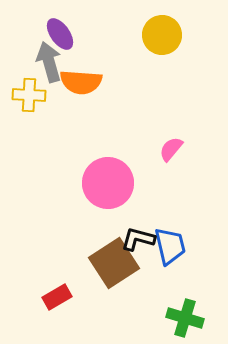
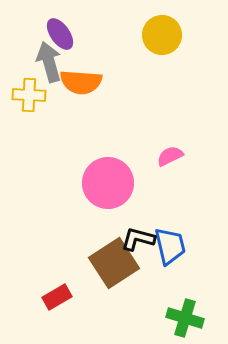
pink semicircle: moved 1 px left, 7 px down; rotated 24 degrees clockwise
